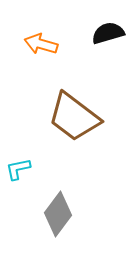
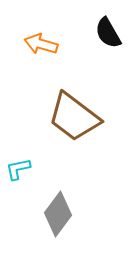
black semicircle: rotated 104 degrees counterclockwise
